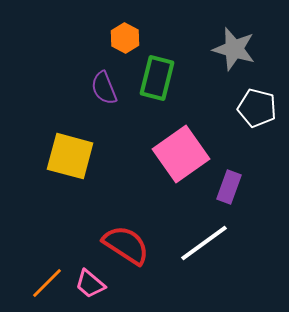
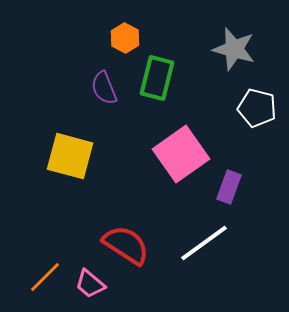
orange line: moved 2 px left, 6 px up
